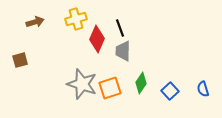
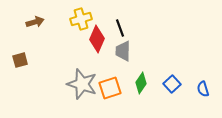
yellow cross: moved 5 px right
blue square: moved 2 px right, 7 px up
